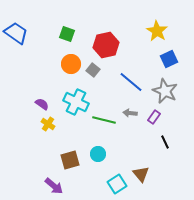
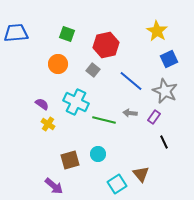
blue trapezoid: rotated 40 degrees counterclockwise
orange circle: moved 13 px left
blue line: moved 1 px up
black line: moved 1 px left
